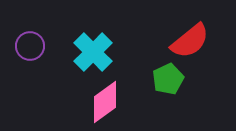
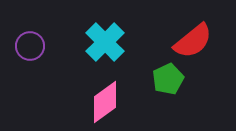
red semicircle: moved 3 px right
cyan cross: moved 12 px right, 10 px up
